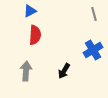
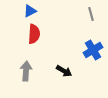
gray line: moved 3 px left
red semicircle: moved 1 px left, 1 px up
black arrow: rotated 91 degrees counterclockwise
